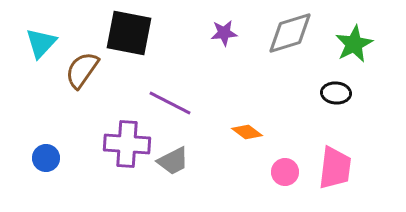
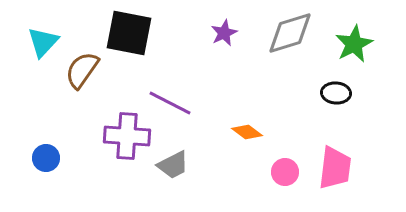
purple star: rotated 20 degrees counterclockwise
cyan triangle: moved 2 px right, 1 px up
purple cross: moved 8 px up
gray trapezoid: moved 4 px down
